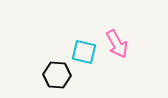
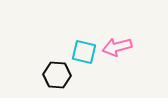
pink arrow: moved 3 px down; rotated 104 degrees clockwise
